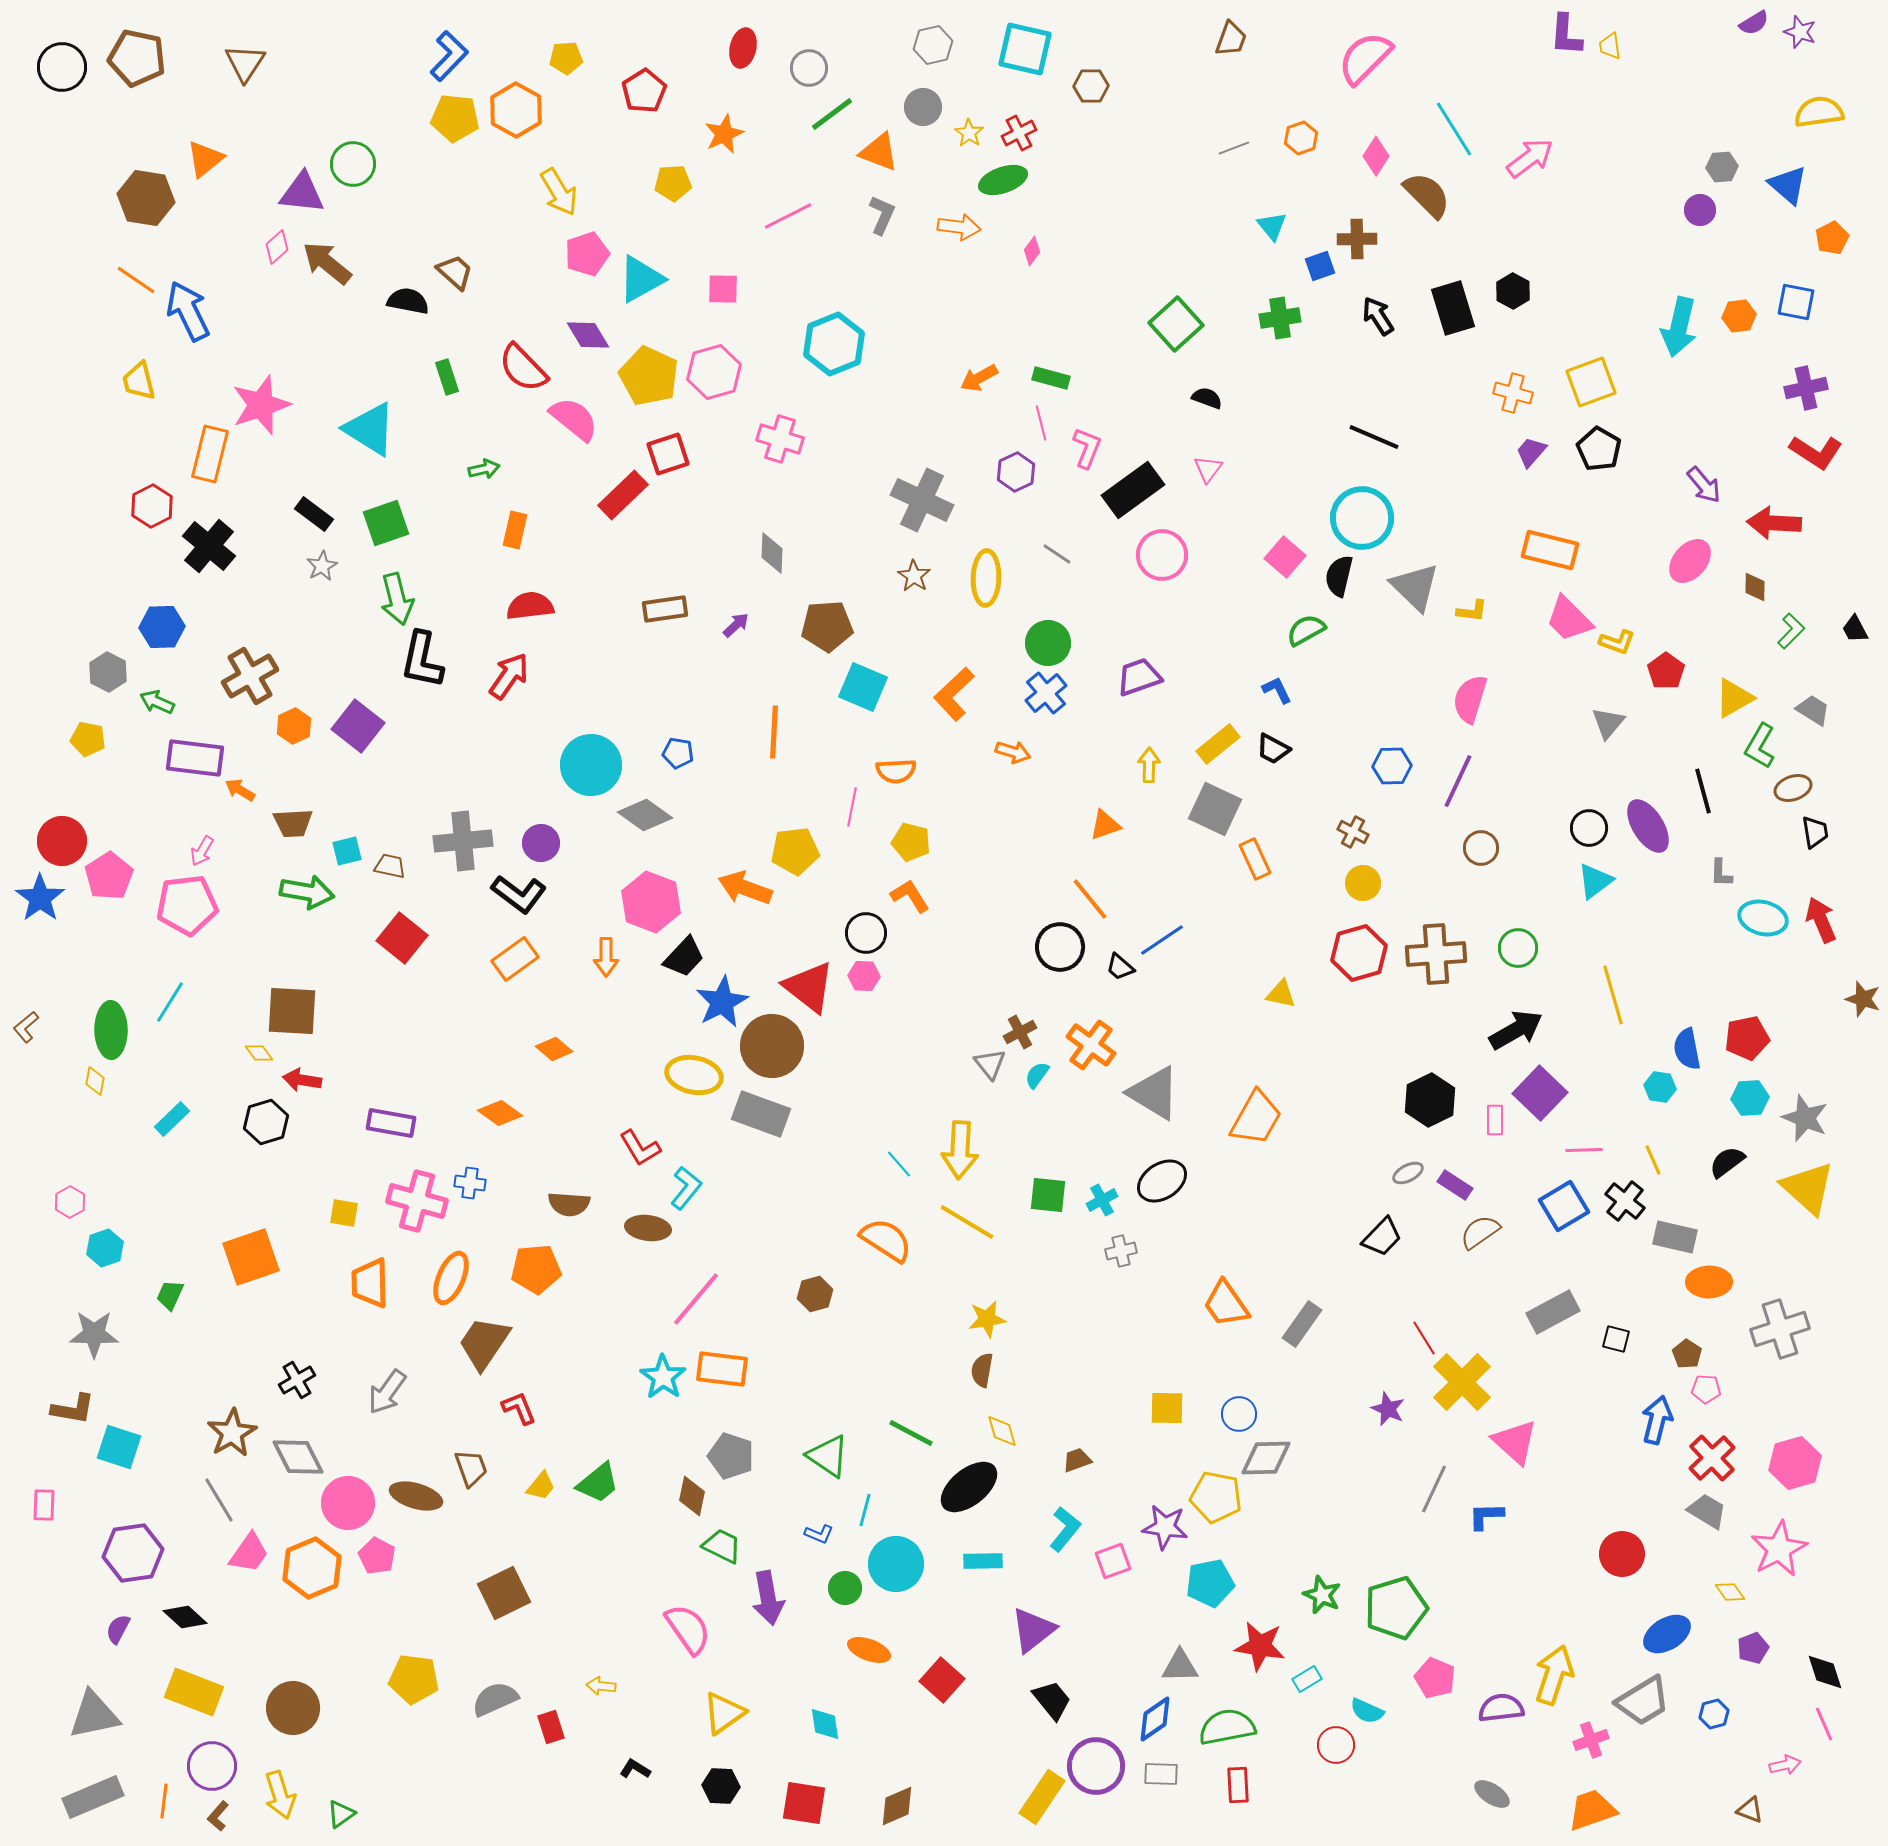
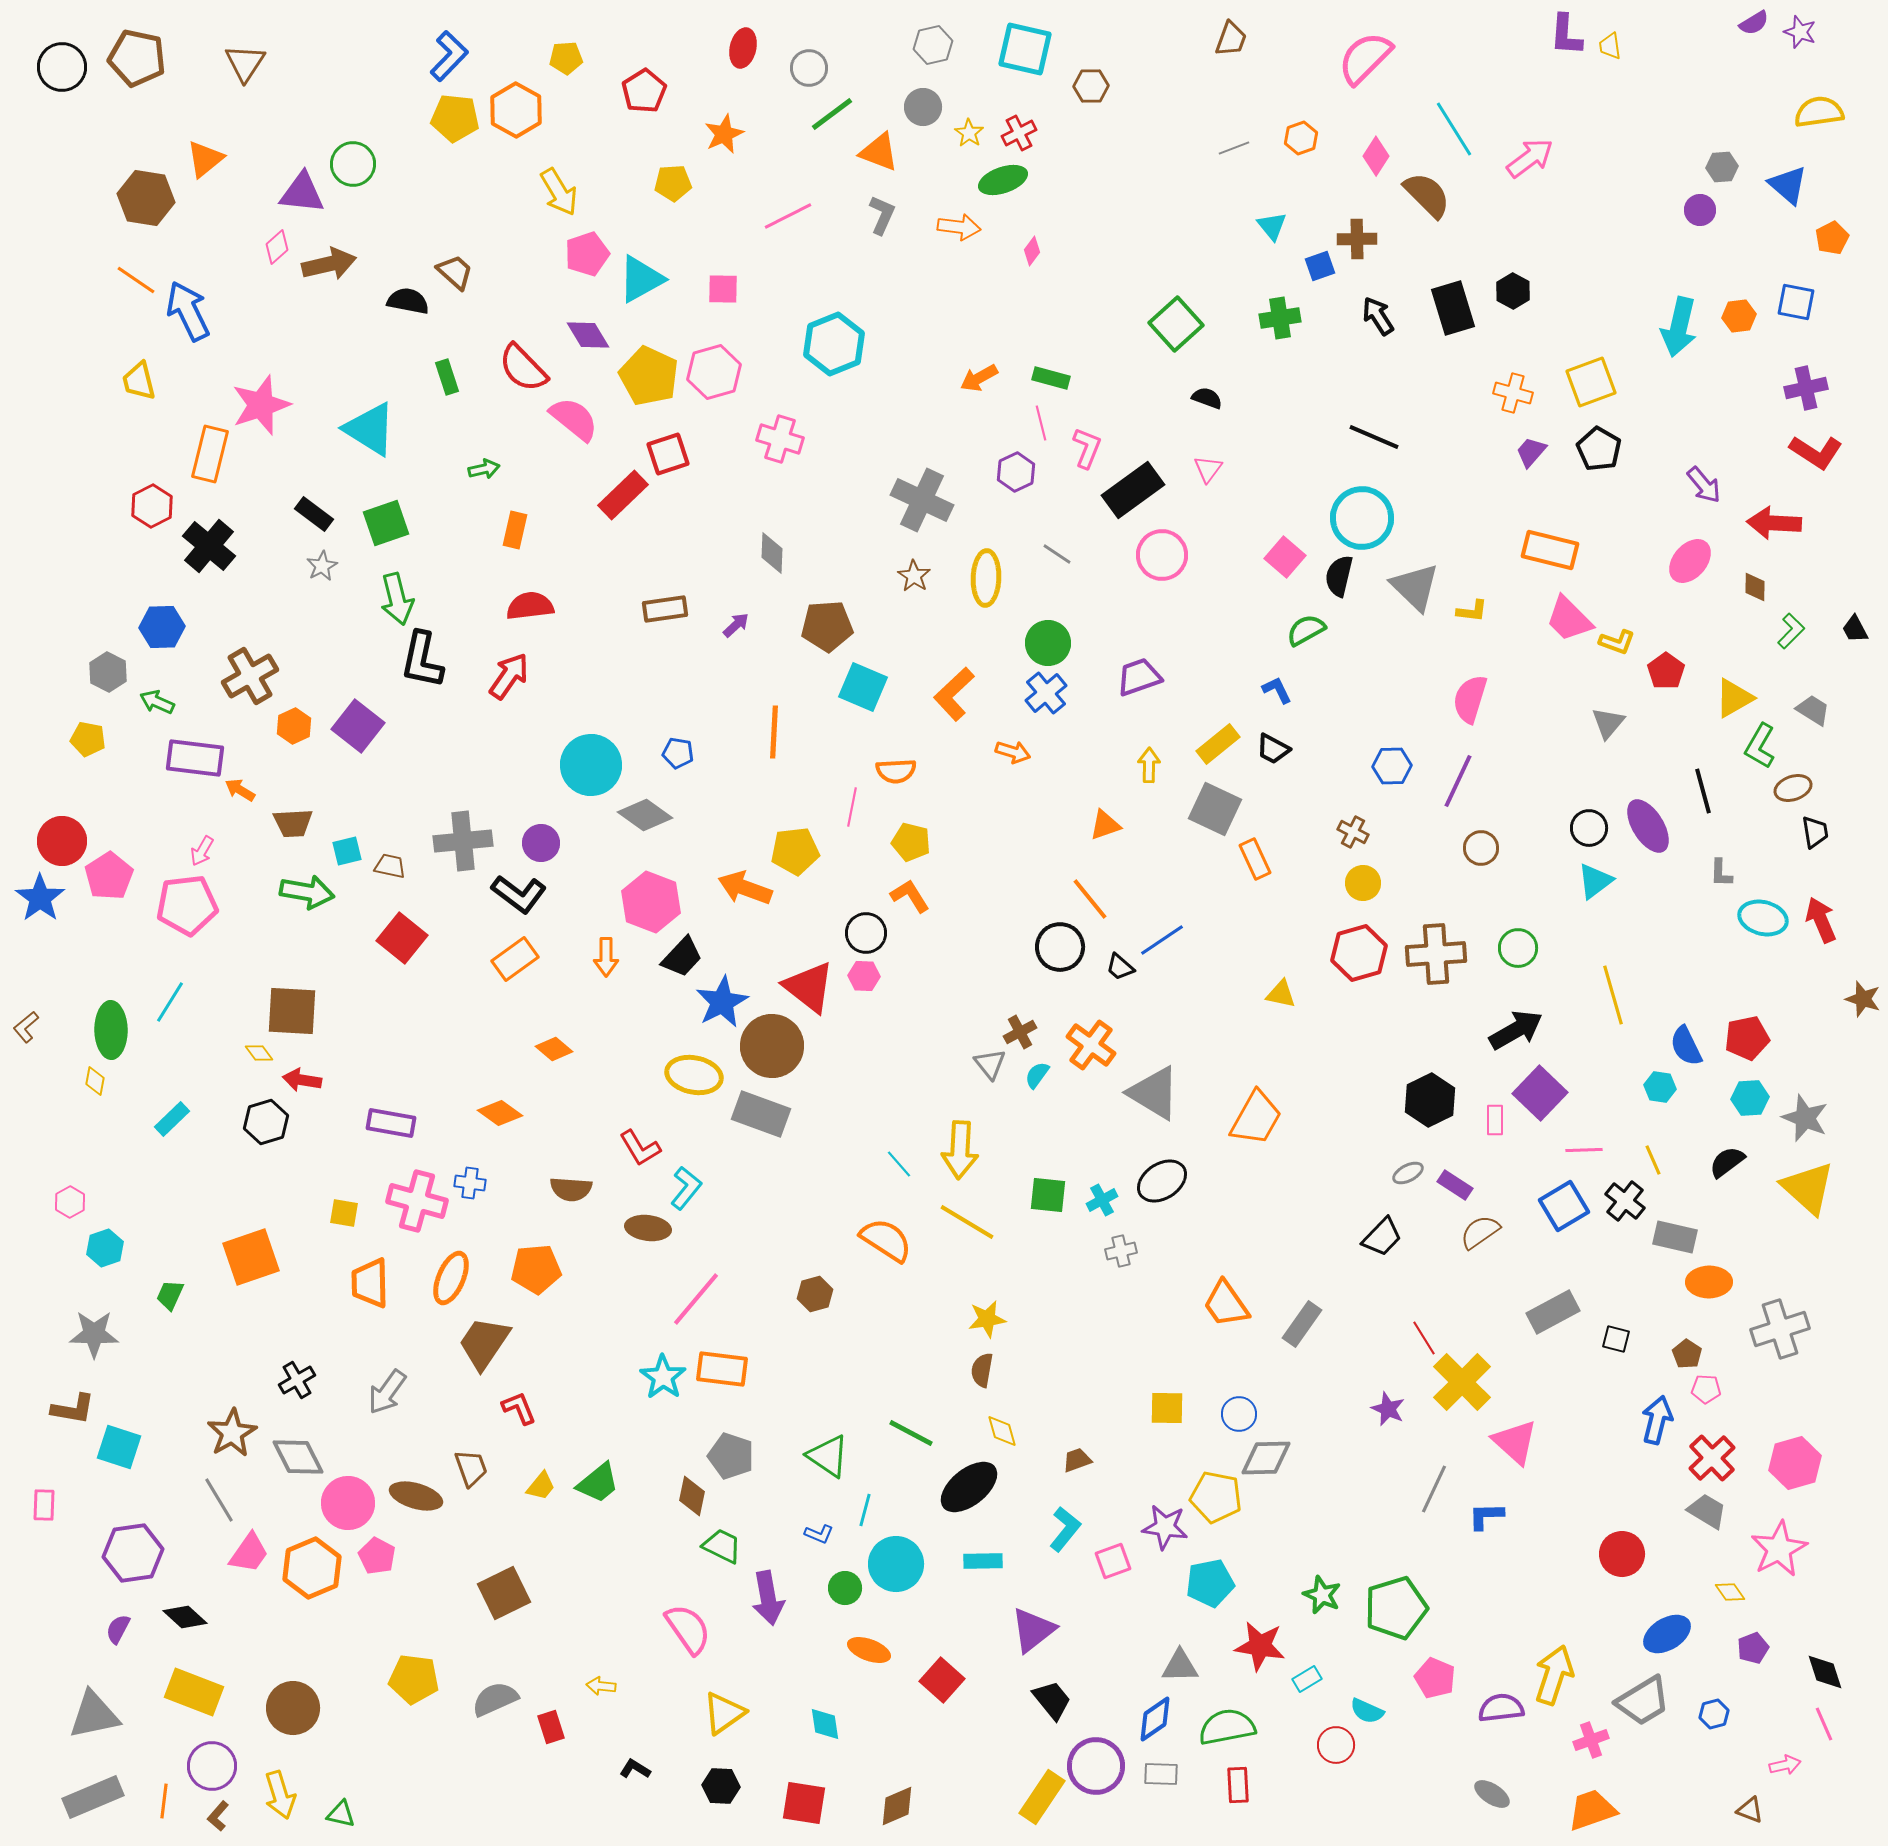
brown arrow at (327, 263): moved 2 px right, 1 px down; rotated 128 degrees clockwise
black trapezoid at (684, 957): moved 2 px left
blue semicircle at (1687, 1049): moved 1 px left, 3 px up; rotated 15 degrees counterclockwise
brown semicircle at (569, 1204): moved 2 px right, 15 px up
green triangle at (341, 1814): rotated 48 degrees clockwise
